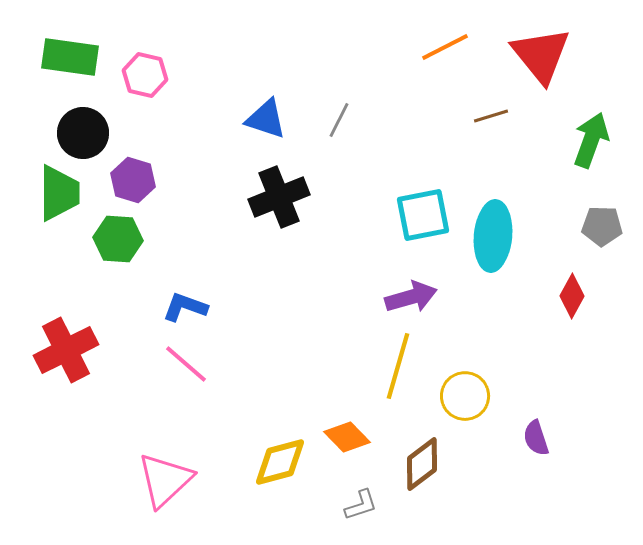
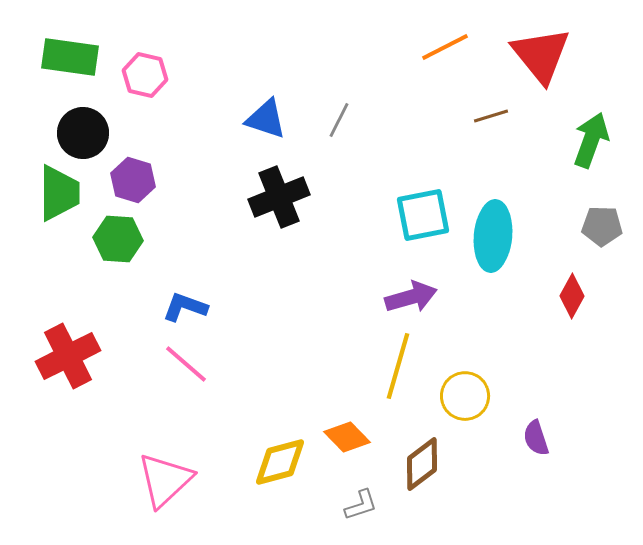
red cross: moved 2 px right, 6 px down
